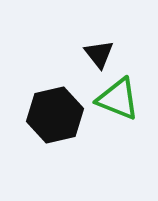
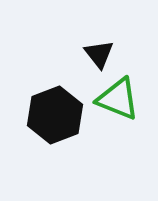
black hexagon: rotated 8 degrees counterclockwise
